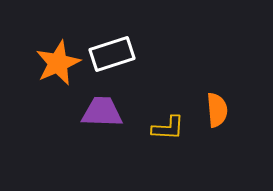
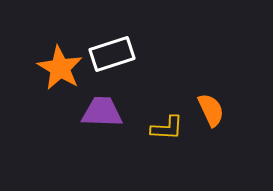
orange star: moved 2 px right, 5 px down; rotated 18 degrees counterclockwise
orange semicircle: moved 6 px left; rotated 20 degrees counterclockwise
yellow L-shape: moved 1 px left
